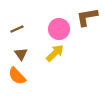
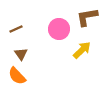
brown line: moved 1 px left
yellow arrow: moved 27 px right, 3 px up
